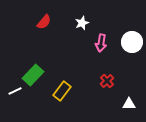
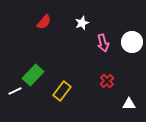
pink arrow: moved 2 px right; rotated 24 degrees counterclockwise
